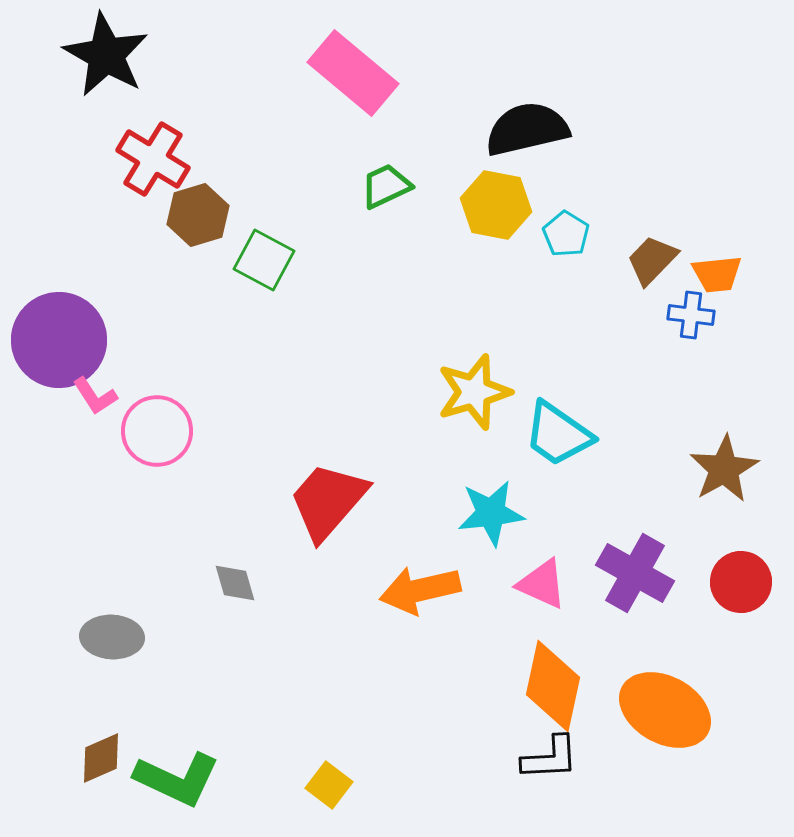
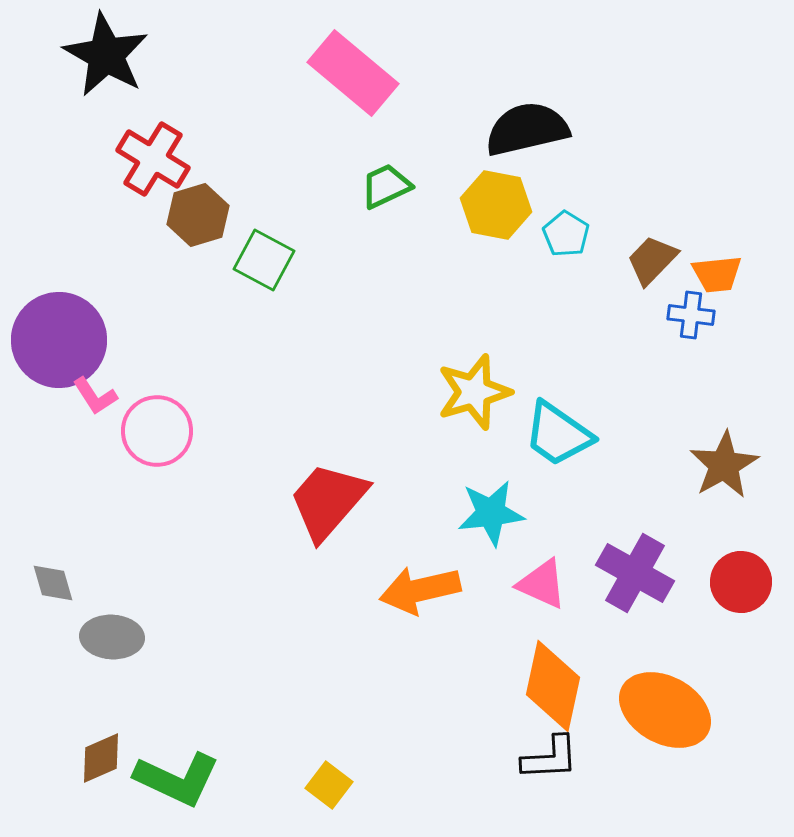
brown star: moved 4 px up
gray diamond: moved 182 px left
